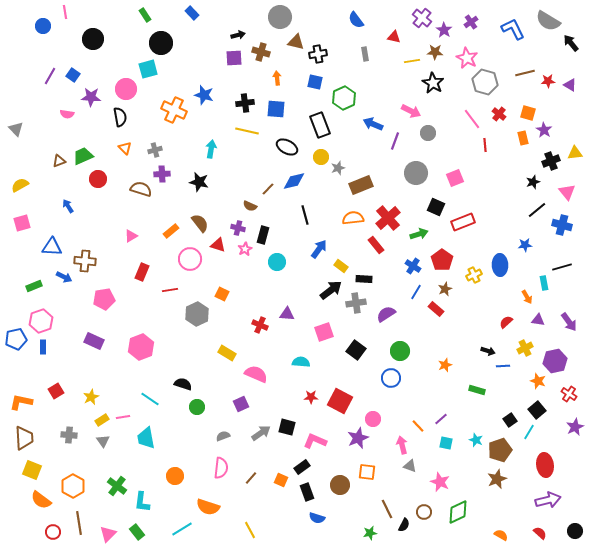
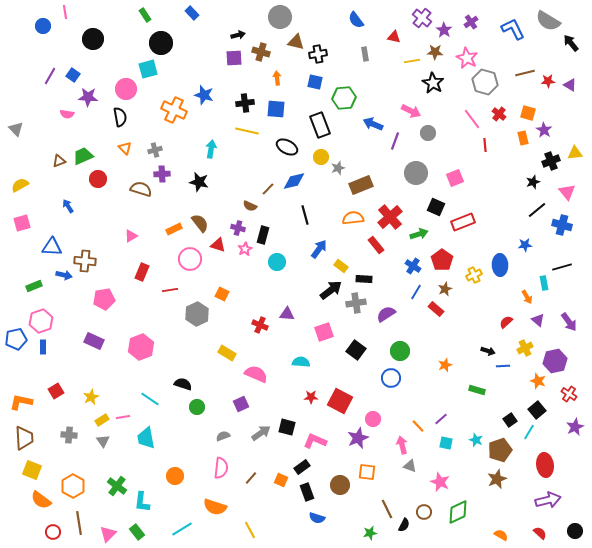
purple star at (91, 97): moved 3 px left
green hexagon at (344, 98): rotated 20 degrees clockwise
red cross at (388, 218): moved 2 px right, 1 px up
orange rectangle at (171, 231): moved 3 px right, 2 px up; rotated 14 degrees clockwise
blue arrow at (64, 277): moved 2 px up; rotated 14 degrees counterclockwise
purple triangle at (538, 320): rotated 32 degrees clockwise
orange semicircle at (208, 507): moved 7 px right
